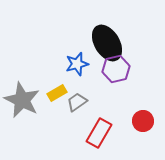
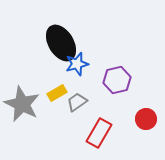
black ellipse: moved 46 px left
purple hexagon: moved 1 px right, 11 px down
gray star: moved 4 px down
red circle: moved 3 px right, 2 px up
